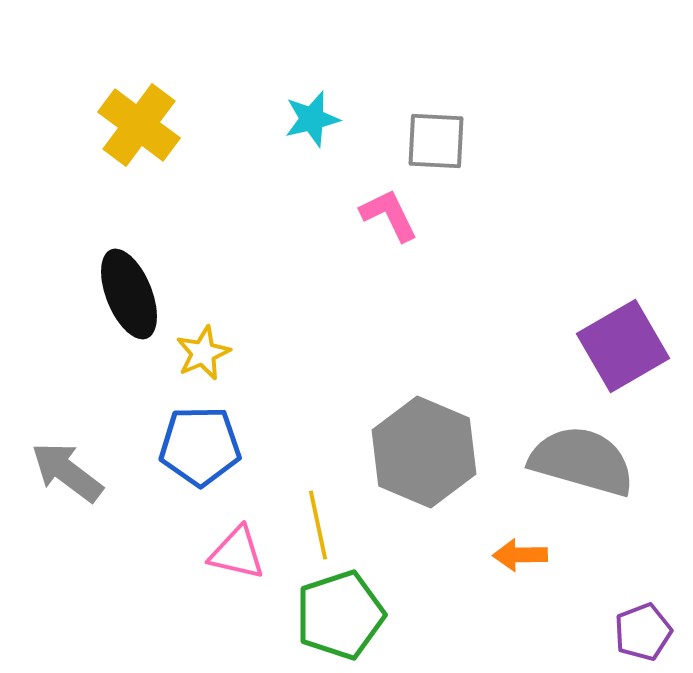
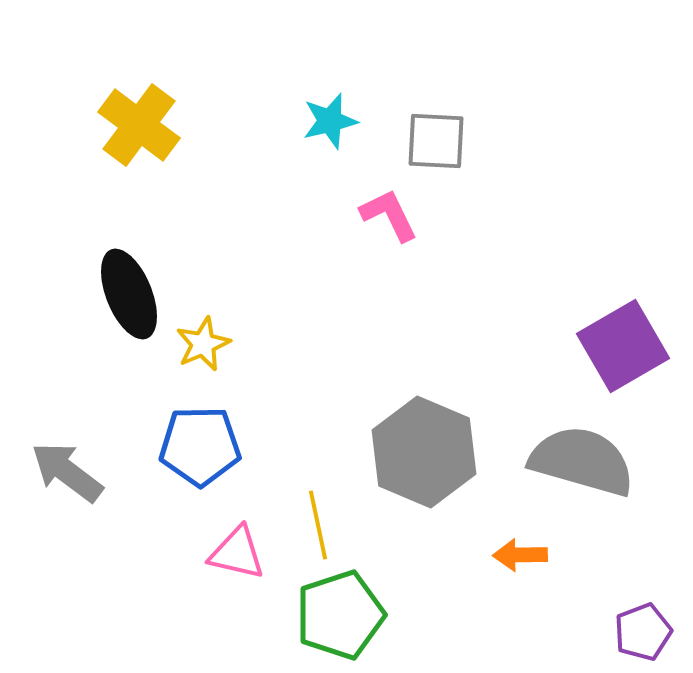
cyan star: moved 18 px right, 2 px down
yellow star: moved 9 px up
